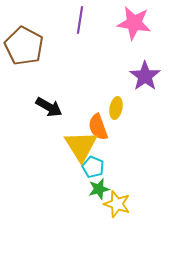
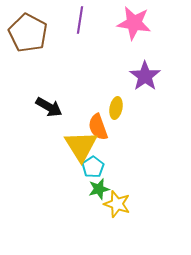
brown pentagon: moved 4 px right, 13 px up
cyan pentagon: rotated 15 degrees clockwise
